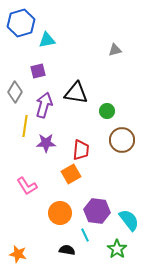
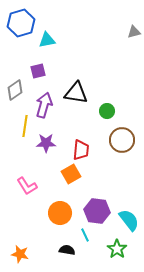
gray triangle: moved 19 px right, 18 px up
gray diamond: moved 2 px up; rotated 25 degrees clockwise
orange star: moved 2 px right
